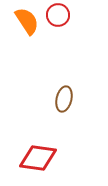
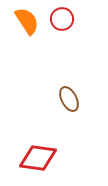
red circle: moved 4 px right, 4 px down
brown ellipse: moved 5 px right; rotated 40 degrees counterclockwise
